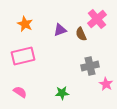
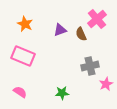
pink rectangle: rotated 35 degrees clockwise
pink star: rotated 16 degrees clockwise
